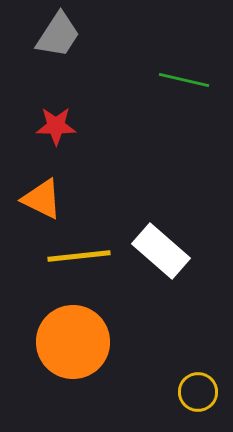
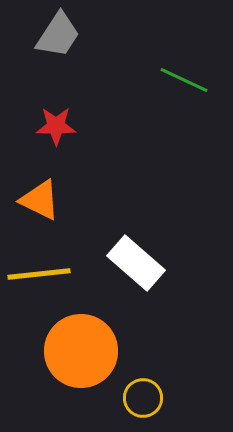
green line: rotated 12 degrees clockwise
orange triangle: moved 2 px left, 1 px down
white rectangle: moved 25 px left, 12 px down
yellow line: moved 40 px left, 18 px down
orange circle: moved 8 px right, 9 px down
yellow circle: moved 55 px left, 6 px down
